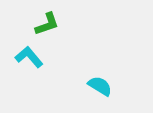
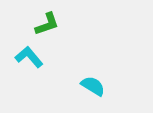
cyan semicircle: moved 7 px left
